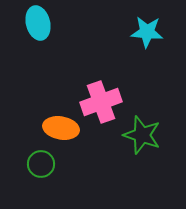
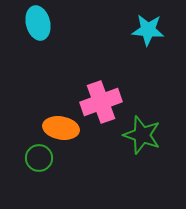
cyan star: moved 1 px right, 2 px up
green circle: moved 2 px left, 6 px up
